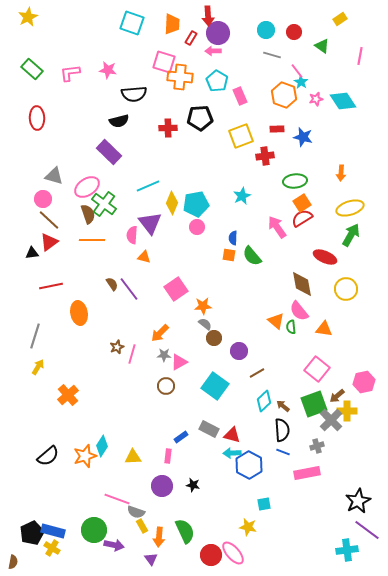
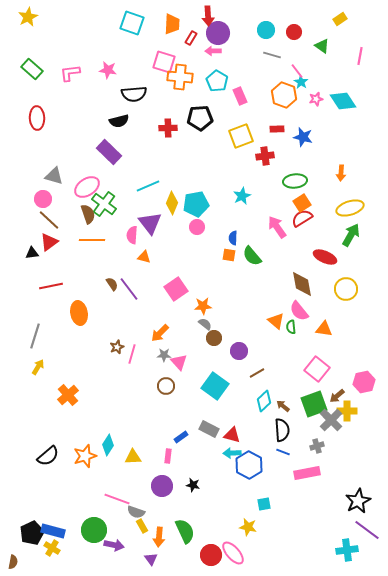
pink triangle at (179, 362): rotated 42 degrees counterclockwise
cyan diamond at (102, 446): moved 6 px right, 1 px up
